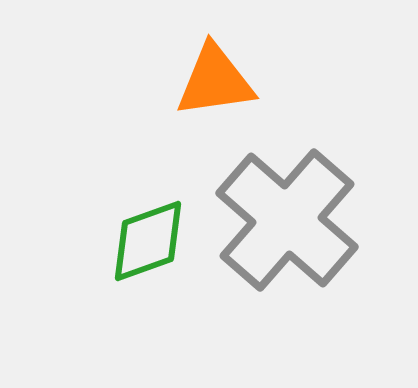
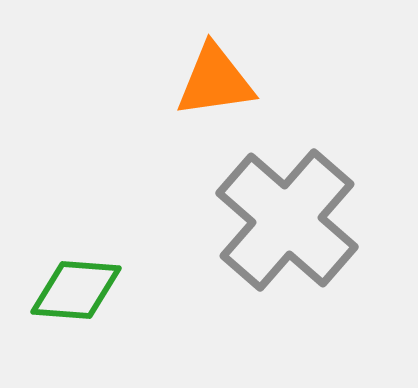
green diamond: moved 72 px left, 49 px down; rotated 24 degrees clockwise
